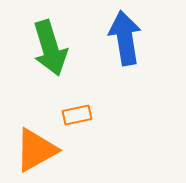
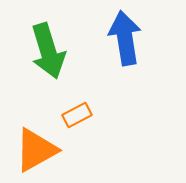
green arrow: moved 2 px left, 3 px down
orange rectangle: rotated 16 degrees counterclockwise
